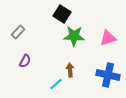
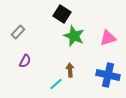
green star: rotated 20 degrees clockwise
